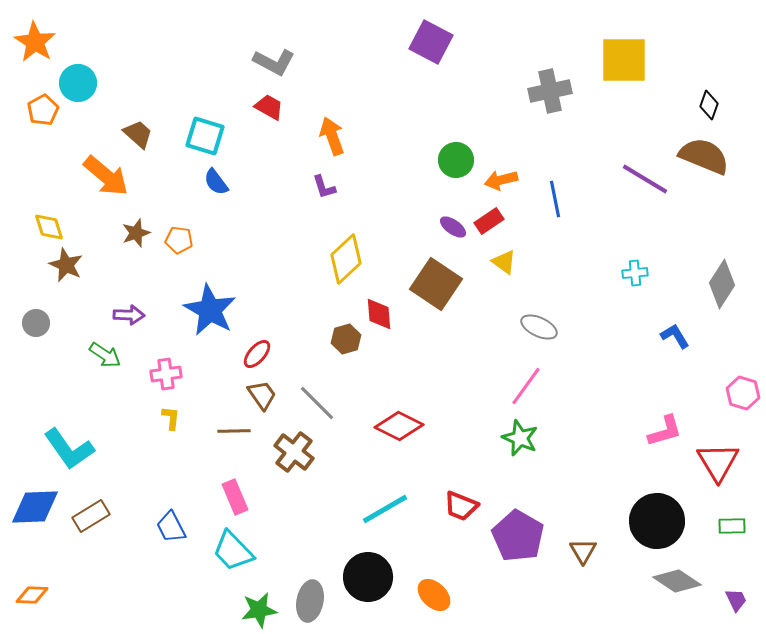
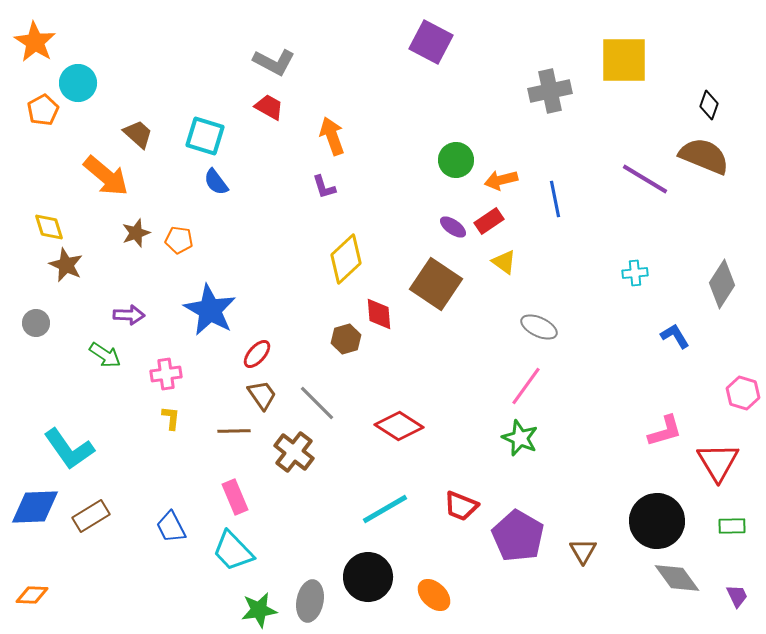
red diamond at (399, 426): rotated 6 degrees clockwise
gray diamond at (677, 581): moved 3 px up; rotated 21 degrees clockwise
purple trapezoid at (736, 600): moved 1 px right, 4 px up
